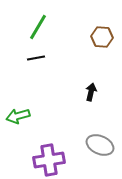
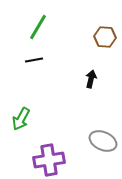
brown hexagon: moved 3 px right
black line: moved 2 px left, 2 px down
black arrow: moved 13 px up
green arrow: moved 3 px right, 3 px down; rotated 45 degrees counterclockwise
gray ellipse: moved 3 px right, 4 px up
